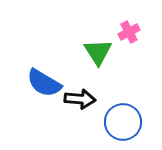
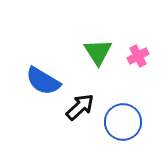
pink cross: moved 9 px right, 24 px down
blue semicircle: moved 1 px left, 2 px up
black arrow: moved 8 px down; rotated 48 degrees counterclockwise
